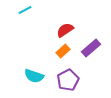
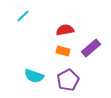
cyan line: moved 2 px left, 6 px down; rotated 16 degrees counterclockwise
red semicircle: rotated 24 degrees clockwise
orange rectangle: rotated 56 degrees clockwise
